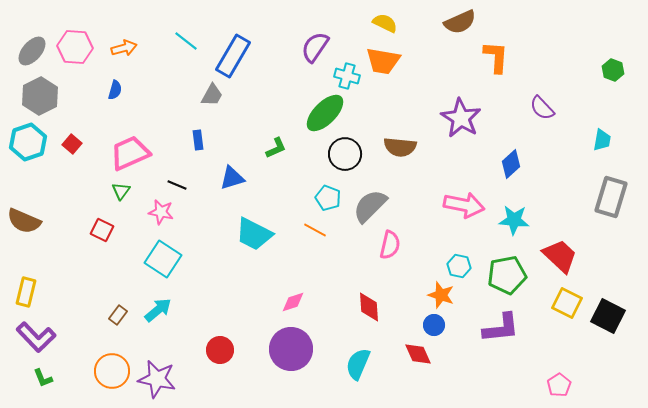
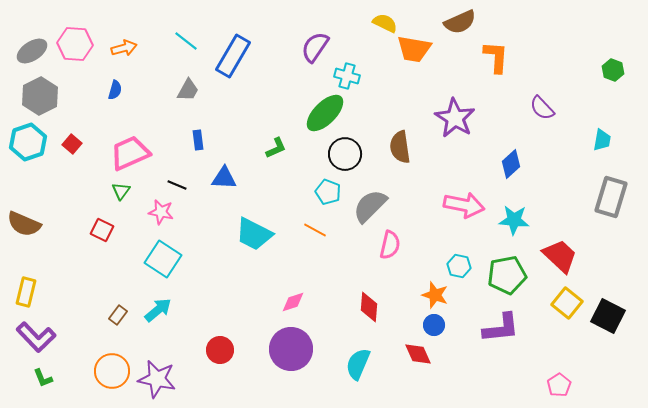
pink hexagon at (75, 47): moved 3 px up
gray ellipse at (32, 51): rotated 16 degrees clockwise
orange trapezoid at (383, 61): moved 31 px right, 12 px up
gray trapezoid at (212, 95): moved 24 px left, 5 px up
purple star at (461, 118): moved 6 px left
brown semicircle at (400, 147): rotated 76 degrees clockwise
blue triangle at (232, 178): moved 8 px left; rotated 20 degrees clockwise
cyan pentagon at (328, 198): moved 6 px up
brown semicircle at (24, 221): moved 3 px down
orange star at (441, 295): moved 6 px left
yellow square at (567, 303): rotated 12 degrees clockwise
red diamond at (369, 307): rotated 8 degrees clockwise
